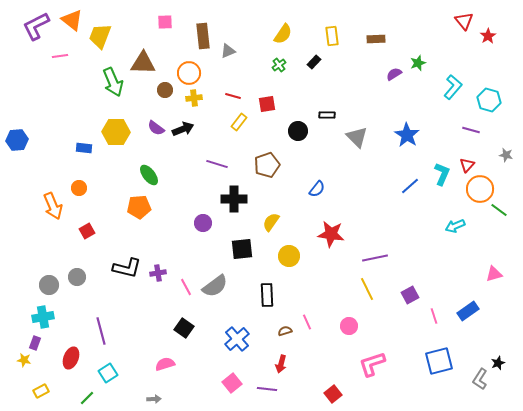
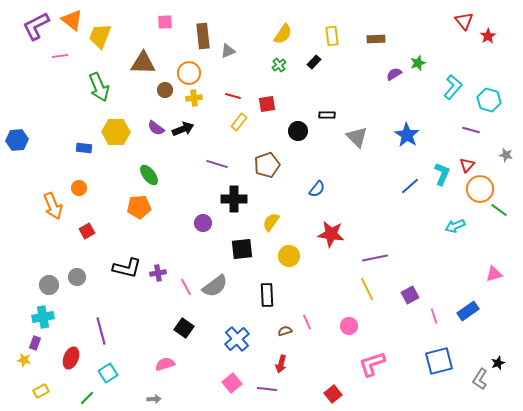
green arrow at (113, 82): moved 14 px left, 5 px down
